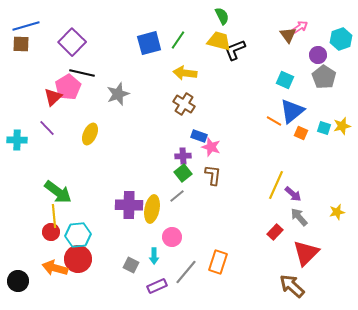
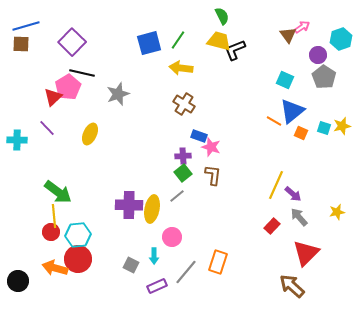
pink arrow at (300, 27): moved 2 px right
yellow arrow at (185, 73): moved 4 px left, 5 px up
red rectangle at (275, 232): moved 3 px left, 6 px up
